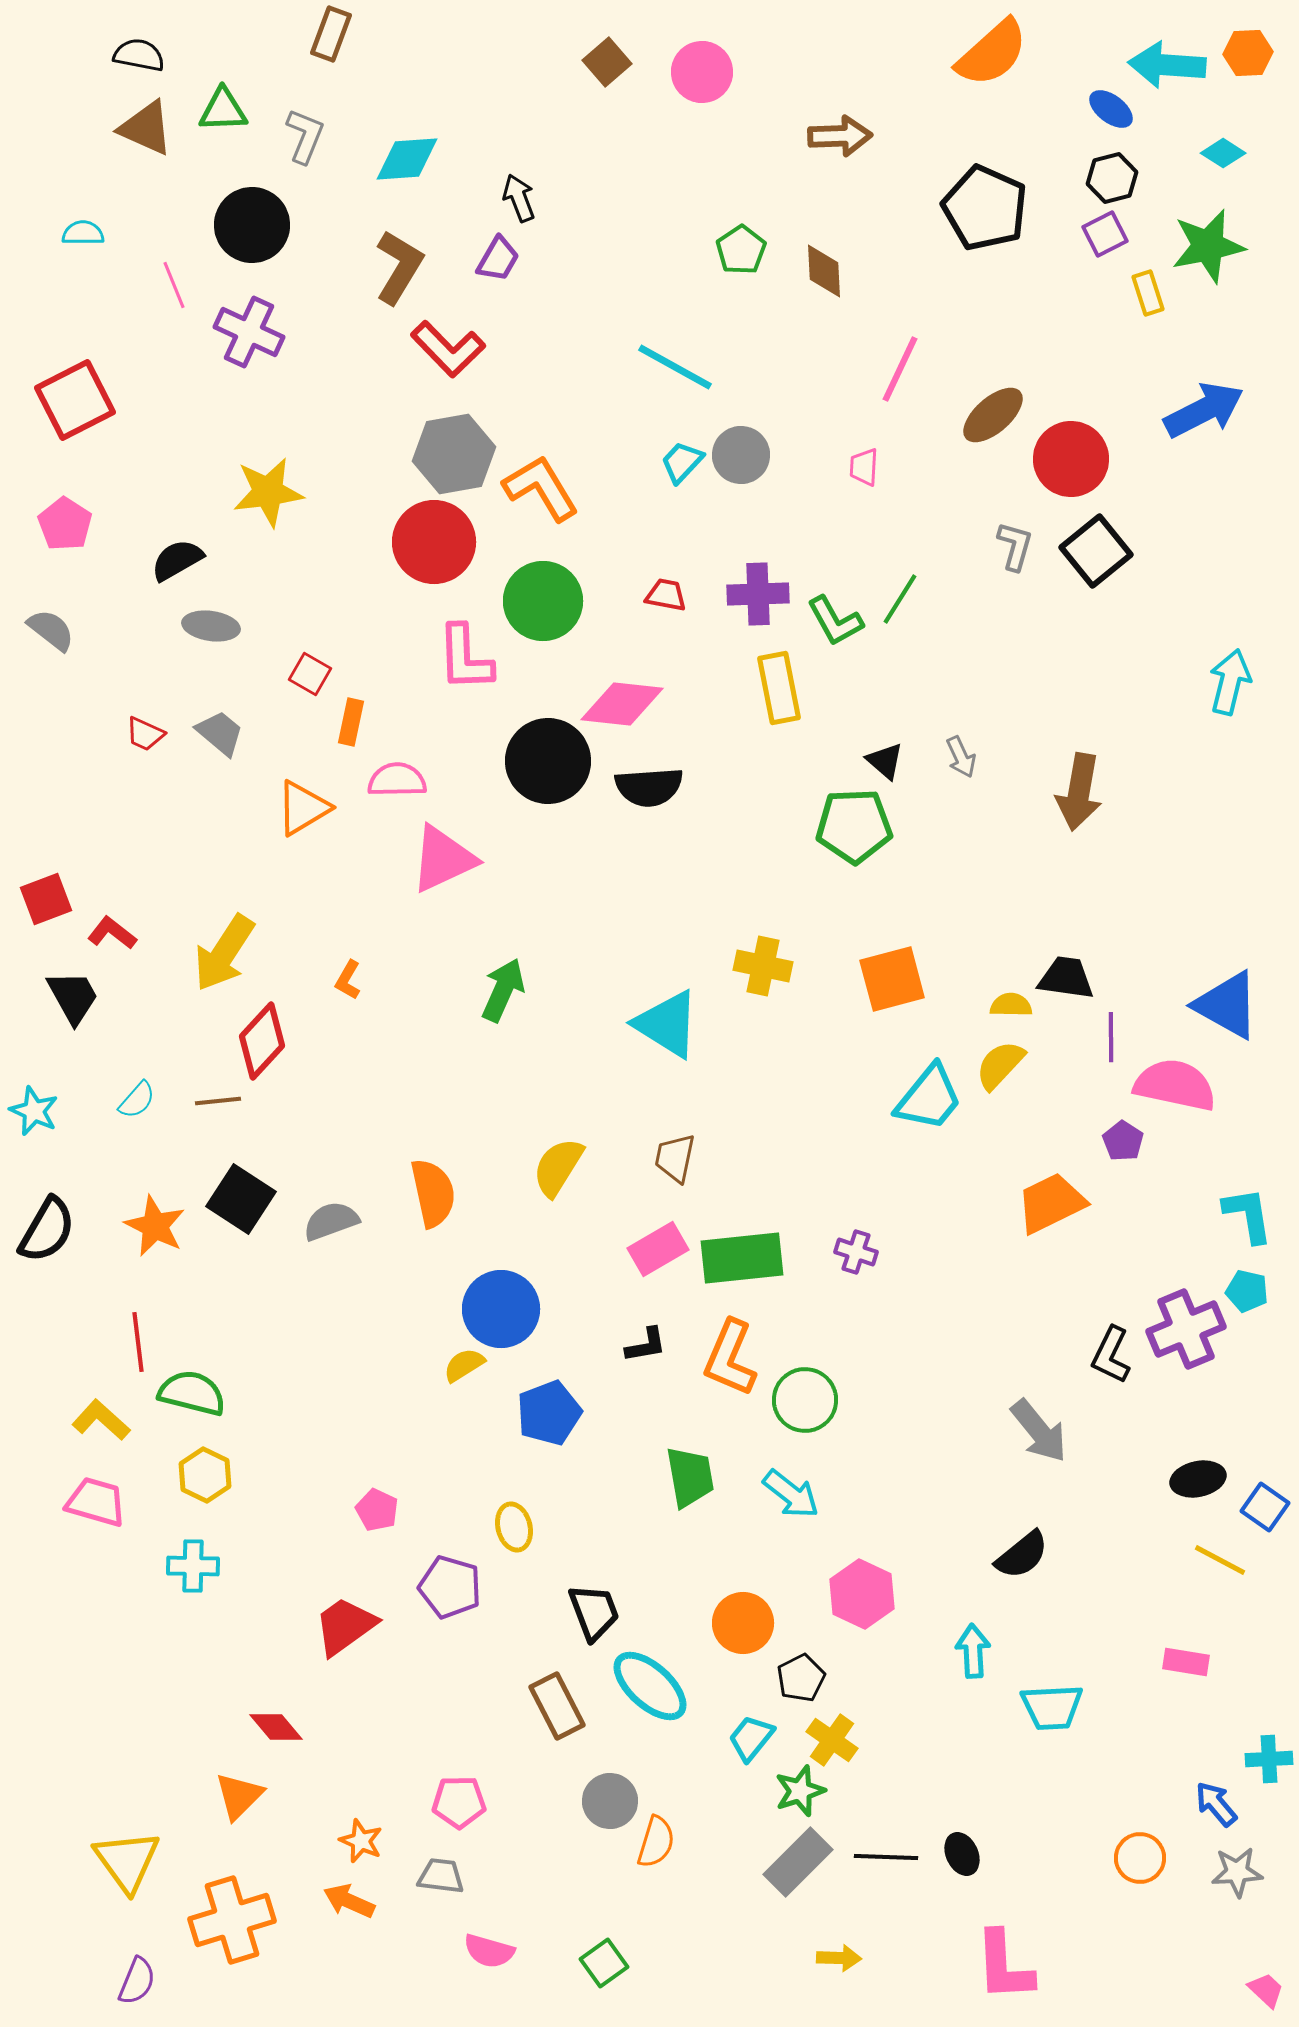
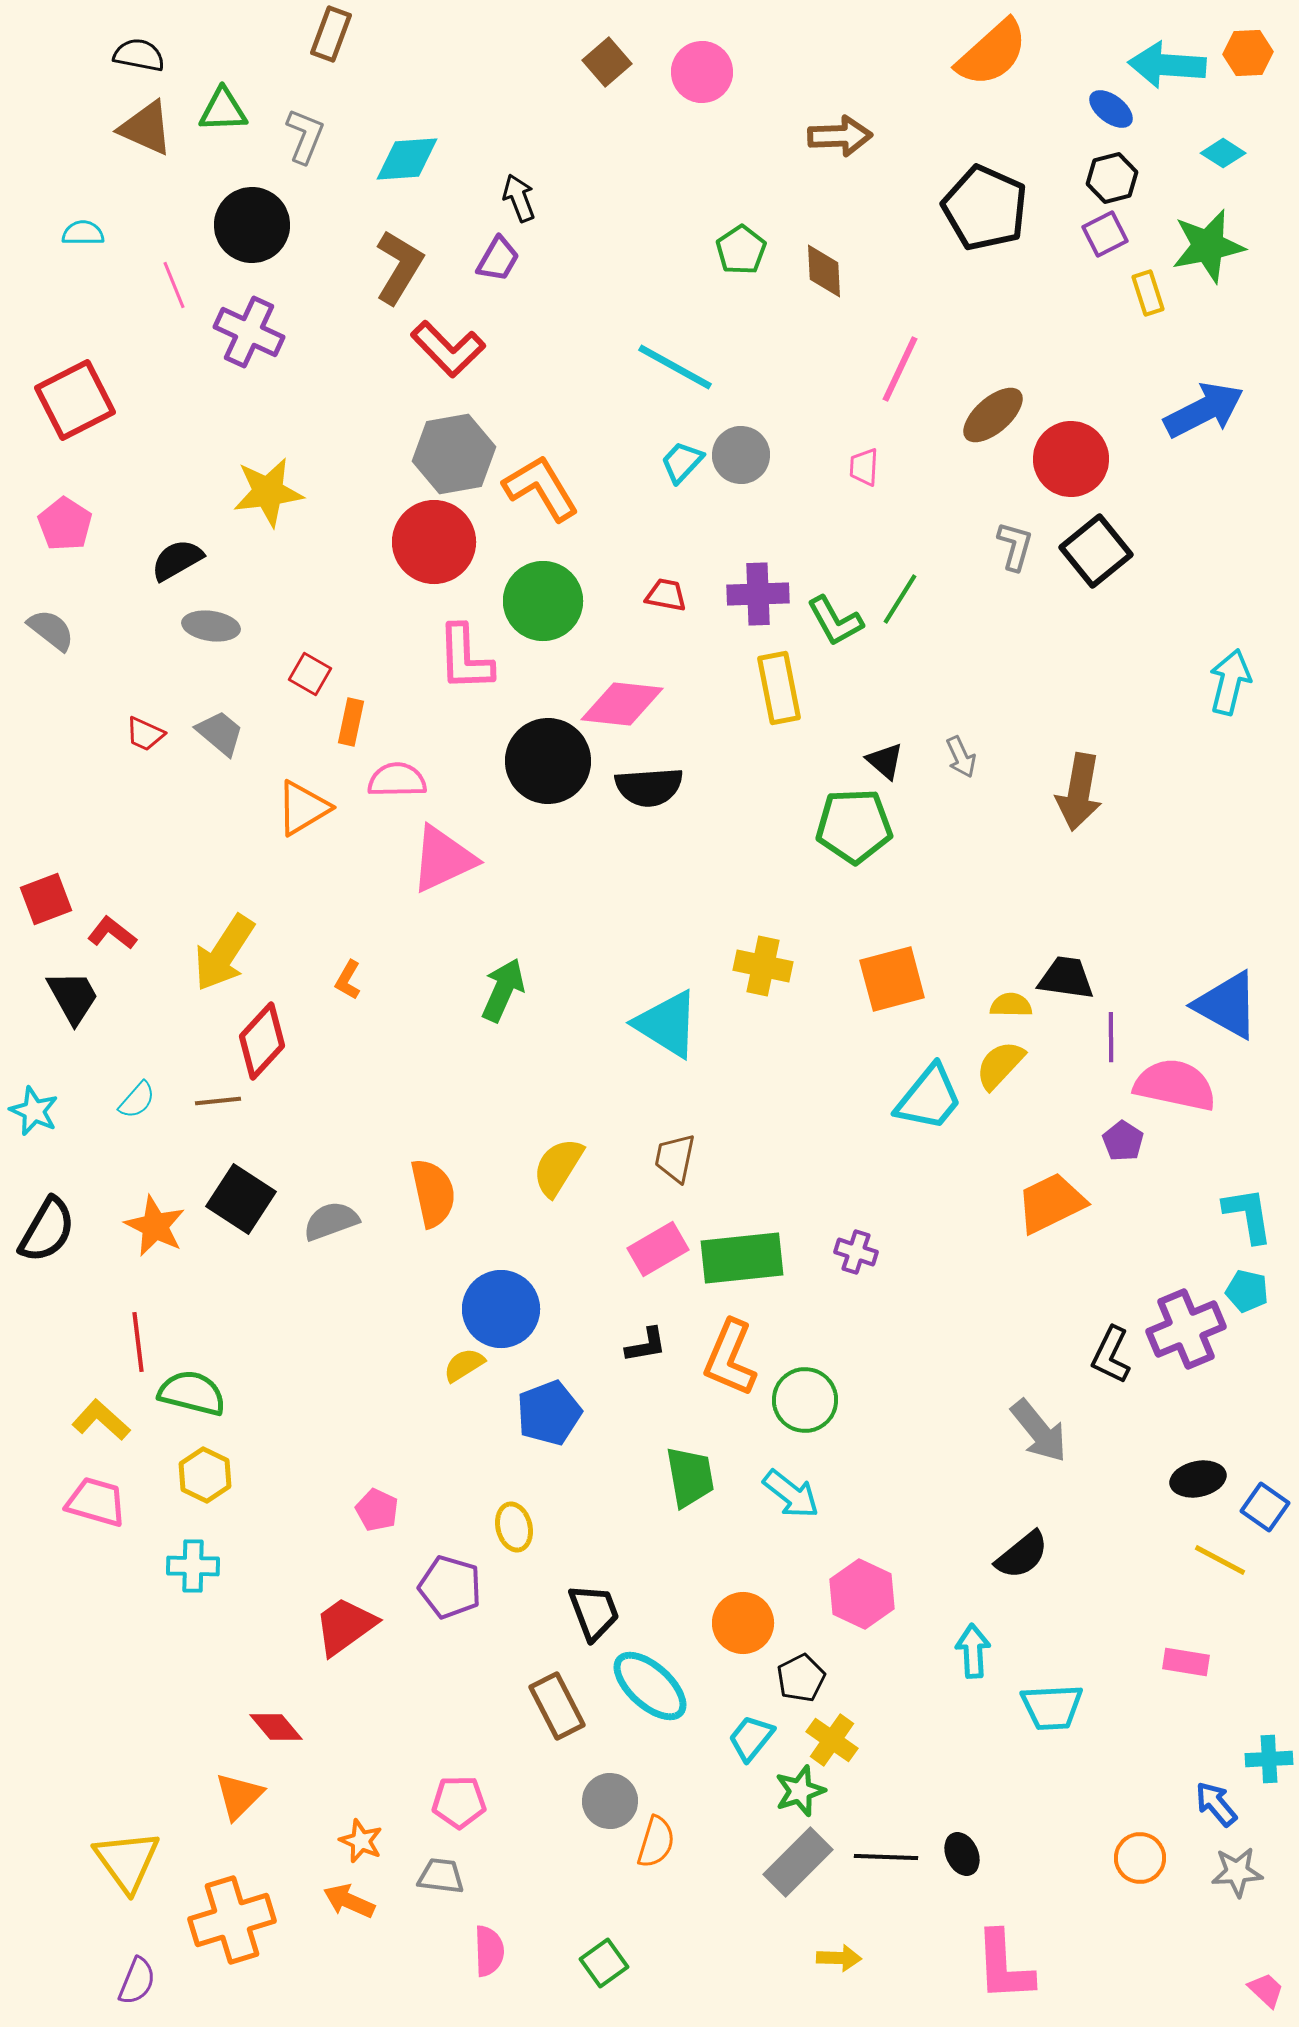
pink semicircle at (489, 1951): rotated 108 degrees counterclockwise
